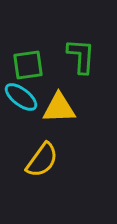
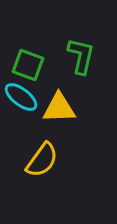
green L-shape: rotated 9 degrees clockwise
green square: rotated 28 degrees clockwise
